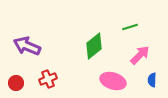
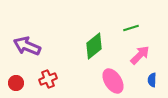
green line: moved 1 px right, 1 px down
pink ellipse: rotated 40 degrees clockwise
